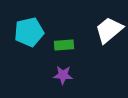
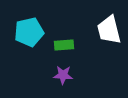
white trapezoid: rotated 64 degrees counterclockwise
